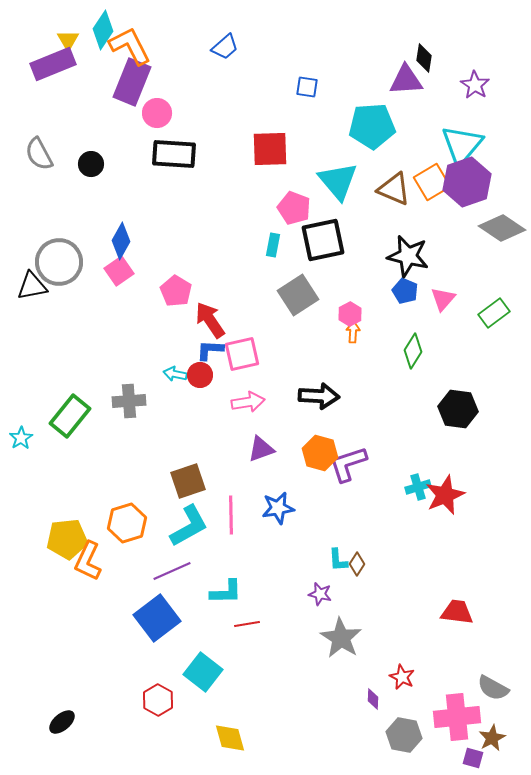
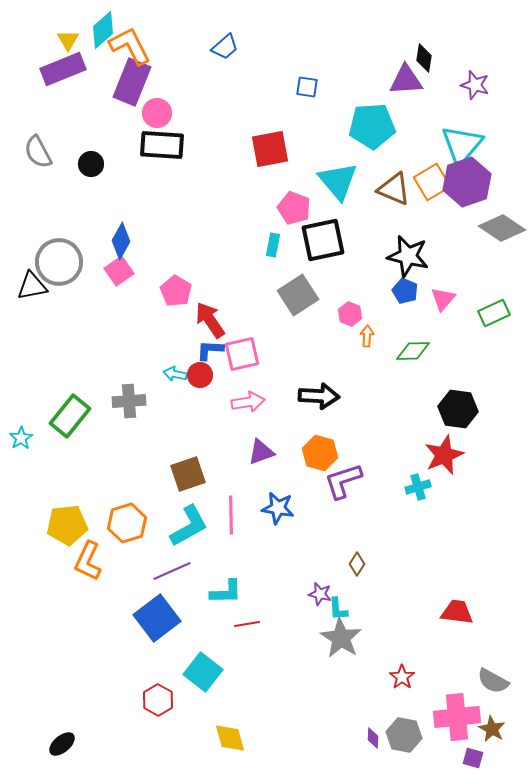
cyan diamond at (103, 30): rotated 15 degrees clockwise
purple rectangle at (53, 64): moved 10 px right, 5 px down
purple star at (475, 85): rotated 16 degrees counterclockwise
red square at (270, 149): rotated 9 degrees counterclockwise
gray semicircle at (39, 154): moved 1 px left, 2 px up
black rectangle at (174, 154): moved 12 px left, 9 px up
green rectangle at (494, 313): rotated 12 degrees clockwise
pink hexagon at (350, 314): rotated 10 degrees counterclockwise
orange arrow at (353, 332): moved 14 px right, 4 px down
green diamond at (413, 351): rotated 56 degrees clockwise
purple triangle at (261, 449): moved 3 px down
purple L-shape at (348, 464): moved 5 px left, 17 px down
brown square at (188, 481): moved 7 px up
red star at (445, 495): moved 1 px left, 40 px up
blue star at (278, 508): rotated 20 degrees clockwise
yellow pentagon at (67, 539): moved 14 px up
cyan L-shape at (338, 560): moved 49 px down
red star at (402, 677): rotated 10 degrees clockwise
gray semicircle at (493, 688): moved 7 px up
purple diamond at (373, 699): moved 39 px down
black ellipse at (62, 722): moved 22 px down
brown star at (492, 738): moved 9 px up; rotated 16 degrees counterclockwise
